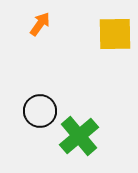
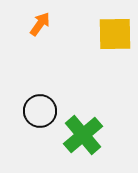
green cross: moved 4 px right, 1 px up
